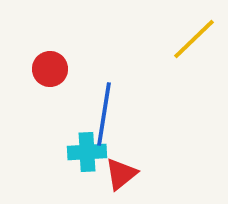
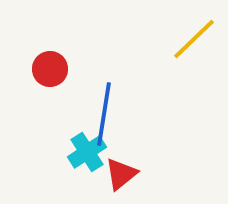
cyan cross: rotated 30 degrees counterclockwise
